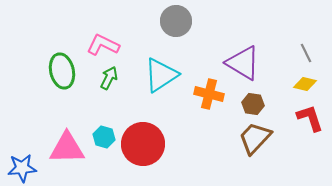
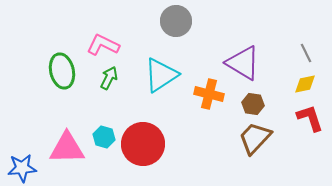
yellow diamond: rotated 25 degrees counterclockwise
